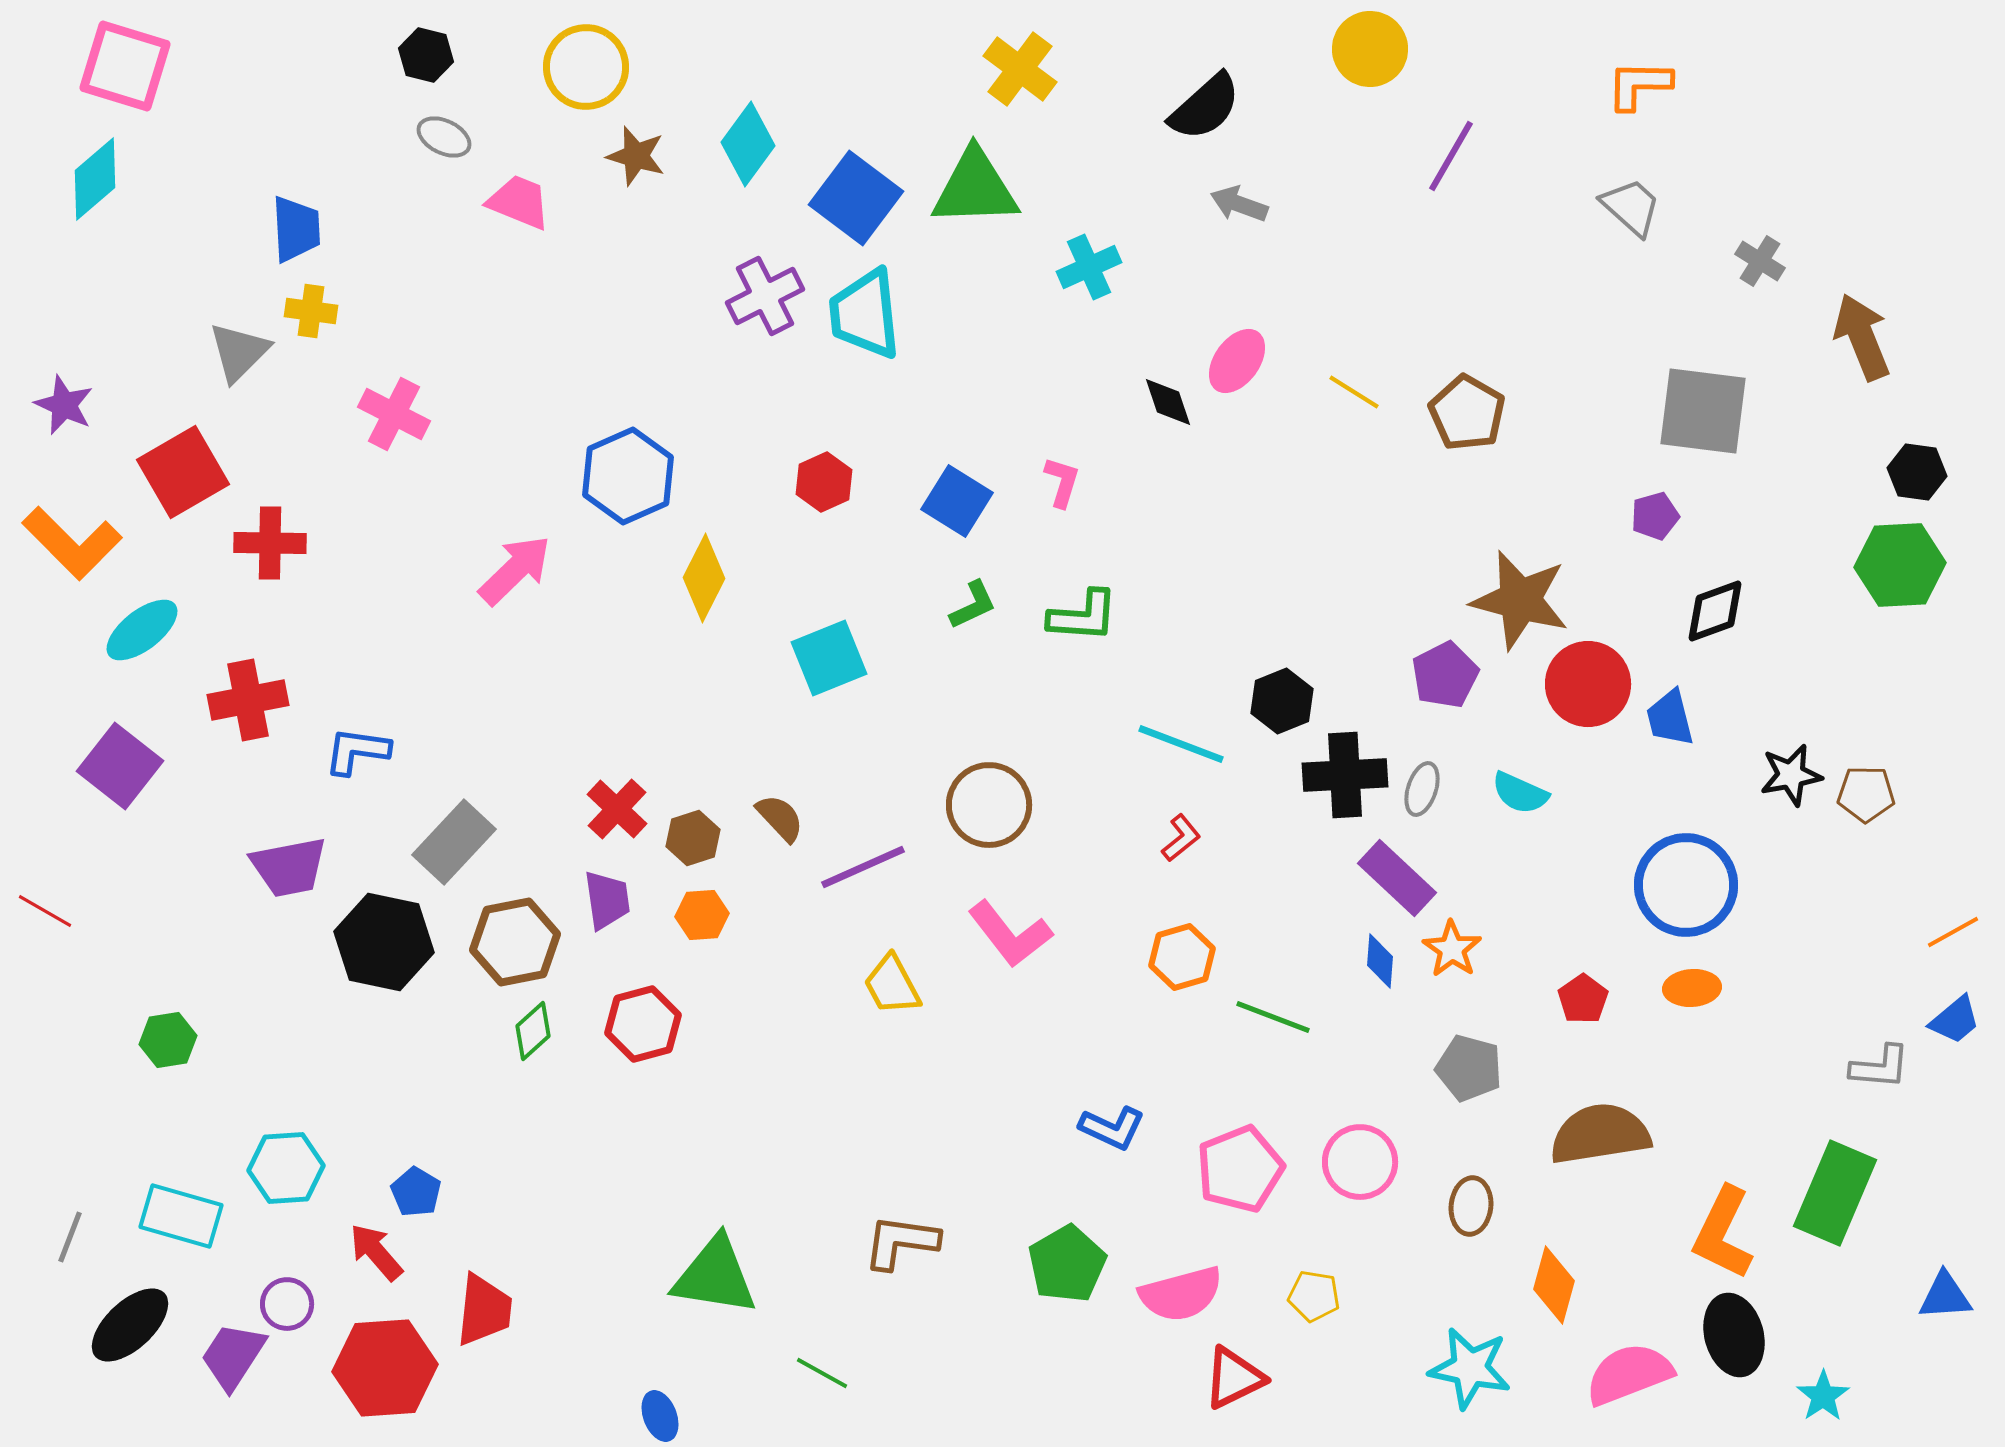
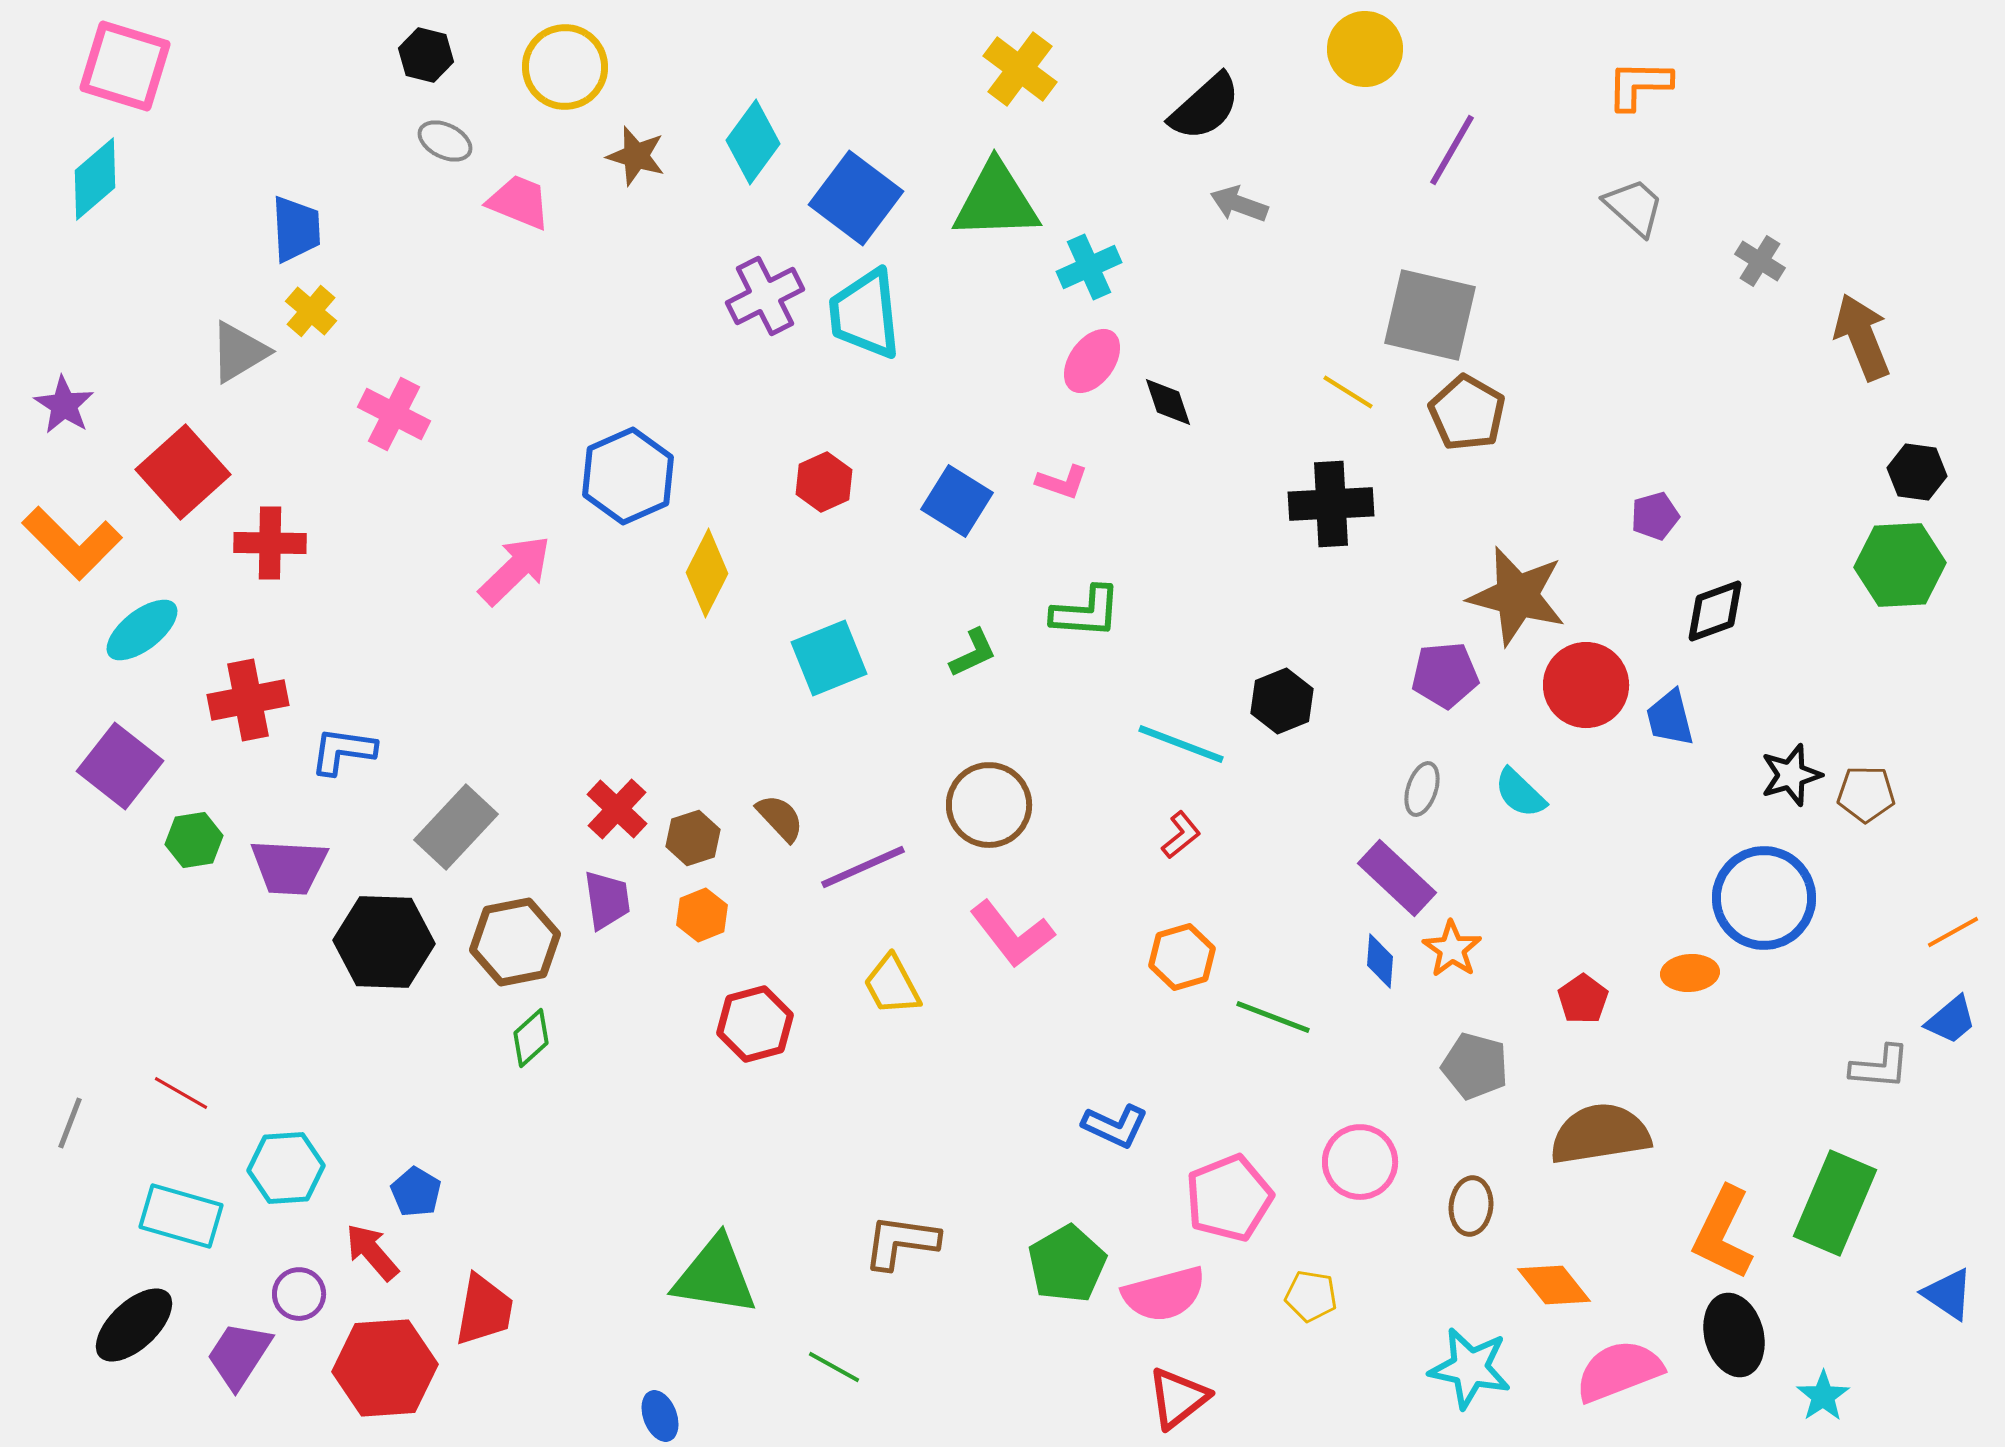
yellow circle at (1370, 49): moved 5 px left
yellow circle at (586, 67): moved 21 px left
gray ellipse at (444, 137): moved 1 px right, 4 px down
cyan diamond at (748, 144): moved 5 px right, 2 px up
purple line at (1451, 156): moved 1 px right, 6 px up
green triangle at (975, 188): moved 21 px right, 13 px down
gray trapezoid at (1631, 207): moved 3 px right
yellow cross at (311, 311): rotated 33 degrees clockwise
gray triangle at (239, 352): rotated 14 degrees clockwise
pink ellipse at (1237, 361): moved 145 px left
yellow line at (1354, 392): moved 6 px left
purple star at (64, 405): rotated 8 degrees clockwise
gray square at (1703, 411): moved 273 px left, 96 px up; rotated 6 degrees clockwise
red square at (183, 472): rotated 12 degrees counterclockwise
pink L-shape at (1062, 482): rotated 92 degrees clockwise
yellow diamond at (704, 578): moved 3 px right, 5 px up
brown star at (1520, 600): moved 3 px left, 4 px up
green L-shape at (973, 605): moved 48 px down
green L-shape at (1083, 616): moved 3 px right, 4 px up
purple pentagon at (1445, 675): rotated 22 degrees clockwise
red circle at (1588, 684): moved 2 px left, 1 px down
blue L-shape at (357, 751): moved 14 px left
black cross at (1345, 775): moved 14 px left, 271 px up
black star at (1791, 775): rotated 6 degrees counterclockwise
cyan semicircle at (1520, 793): rotated 20 degrees clockwise
red L-shape at (1181, 838): moved 3 px up
gray rectangle at (454, 842): moved 2 px right, 15 px up
purple trapezoid at (289, 867): rotated 14 degrees clockwise
blue circle at (1686, 885): moved 78 px right, 13 px down
red line at (45, 911): moved 136 px right, 182 px down
orange hexagon at (702, 915): rotated 18 degrees counterclockwise
pink L-shape at (1010, 934): moved 2 px right
black hexagon at (384, 942): rotated 10 degrees counterclockwise
orange ellipse at (1692, 988): moved 2 px left, 15 px up
blue trapezoid at (1955, 1020): moved 4 px left
red hexagon at (643, 1024): moved 112 px right
green diamond at (533, 1031): moved 2 px left, 7 px down
green hexagon at (168, 1040): moved 26 px right, 200 px up
gray pentagon at (1469, 1068): moved 6 px right, 2 px up
blue L-shape at (1112, 1128): moved 3 px right, 2 px up
pink pentagon at (1240, 1169): moved 11 px left, 29 px down
green rectangle at (1835, 1193): moved 10 px down
gray line at (70, 1237): moved 114 px up
red arrow at (376, 1252): moved 4 px left
orange diamond at (1554, 1285): rotated 54 degrees counterclockwise
pink semicircle at (1181, 1294): moved 17 px left
yellow pentagon at (1314, 1296): moved 3 px left
blue triangle at (1945, 1296): moved 3 px right, 2 px up; rotated 38 degrees clockwise
purple circle at (287, 1304): moved 12 px right, 10 px up
red trapezoid at (484, 1310): rotated 4 degrees clockwise
black ellipse at (130, 1325): moved 4 px right
purple trapezoid at (233, 1356): moved 6 px right, 1 px up
green line at (822, 1373): moved 12 px right, 6 px up
pink semicircle at (1629, 1374): moved 10 px left, 3 px up
red triangle at (1234, 1378): moved 56 px left, 20 px down; rotated 12 degrees counterclockwise
